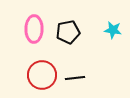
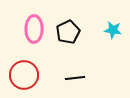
black pentagon: rotated 15 degrees counterclockwise
red circle: moved 18 px left
